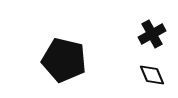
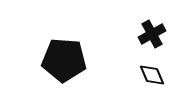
black pentagon: rotated 9 degrees counterclockwise
